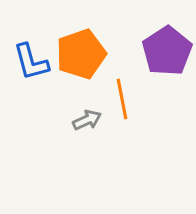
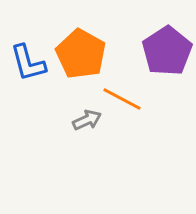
orange pentagon: rotated 24 degrees counterclockwise
blue L-shape: moved 3 px left, 1 px down
orange line: rotated 51 degrees counterclockwise
